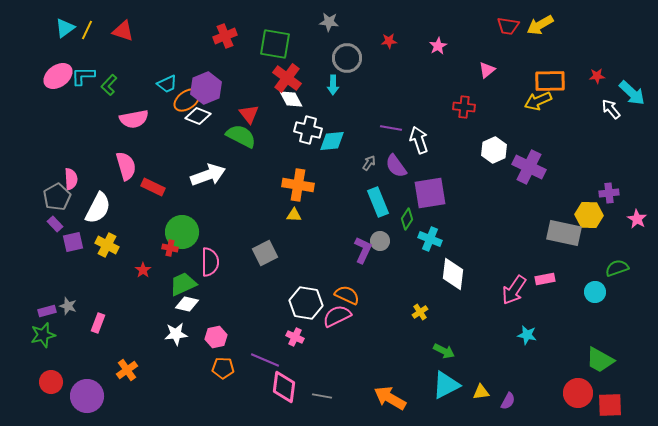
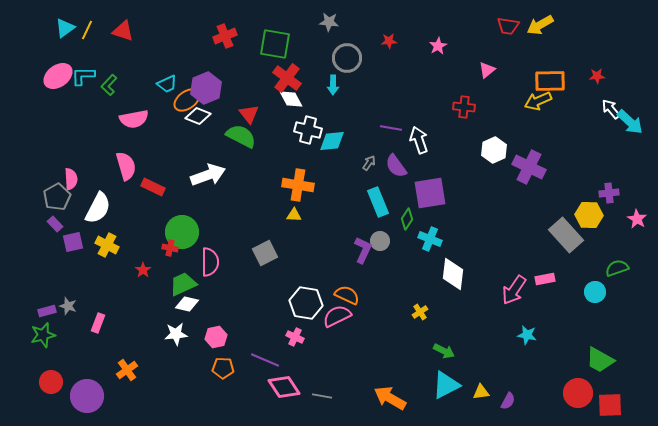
cyan arrow at (632, 93): moved 2 px left, 29 px down
gray rectangle at (564, 233): moved 2 px right, 2 px down; rotated 36 degrees clockwise
pink diamond at (284, 387): rotated 40 degrees counterclockwise
